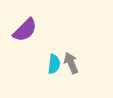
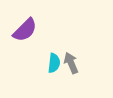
cyan semicircle: moved 1 px up
